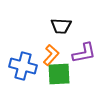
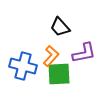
black trapezoid: moved 1 px left, 1 px down; rotated 45 degrees clockwise
orange L-shape: moved 1 px down
